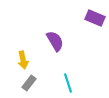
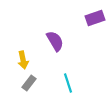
purple rectangle: rotated 42 degrees counterclockwise
